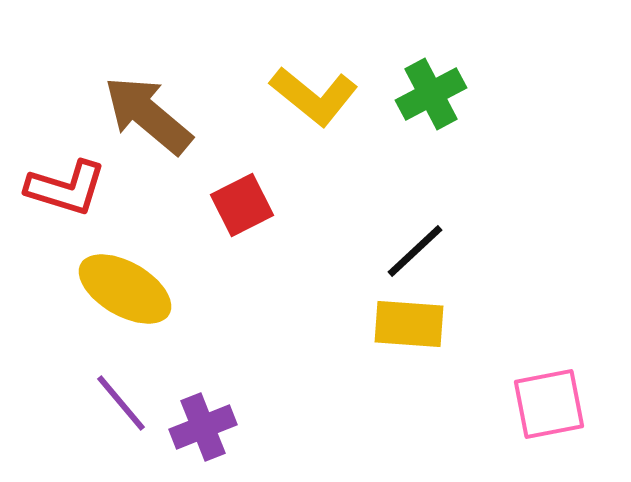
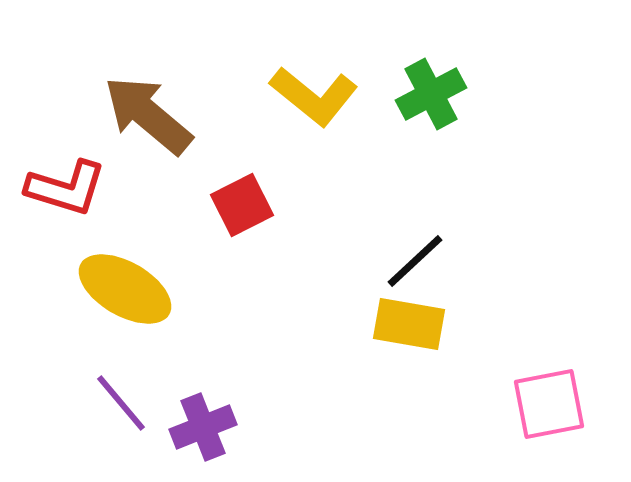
black line: moved 10 px down
yellow rectangle: rotated 6 degrees clockwise
